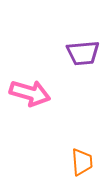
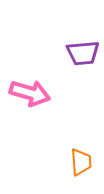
orange trapezoid: moved 1 px left
